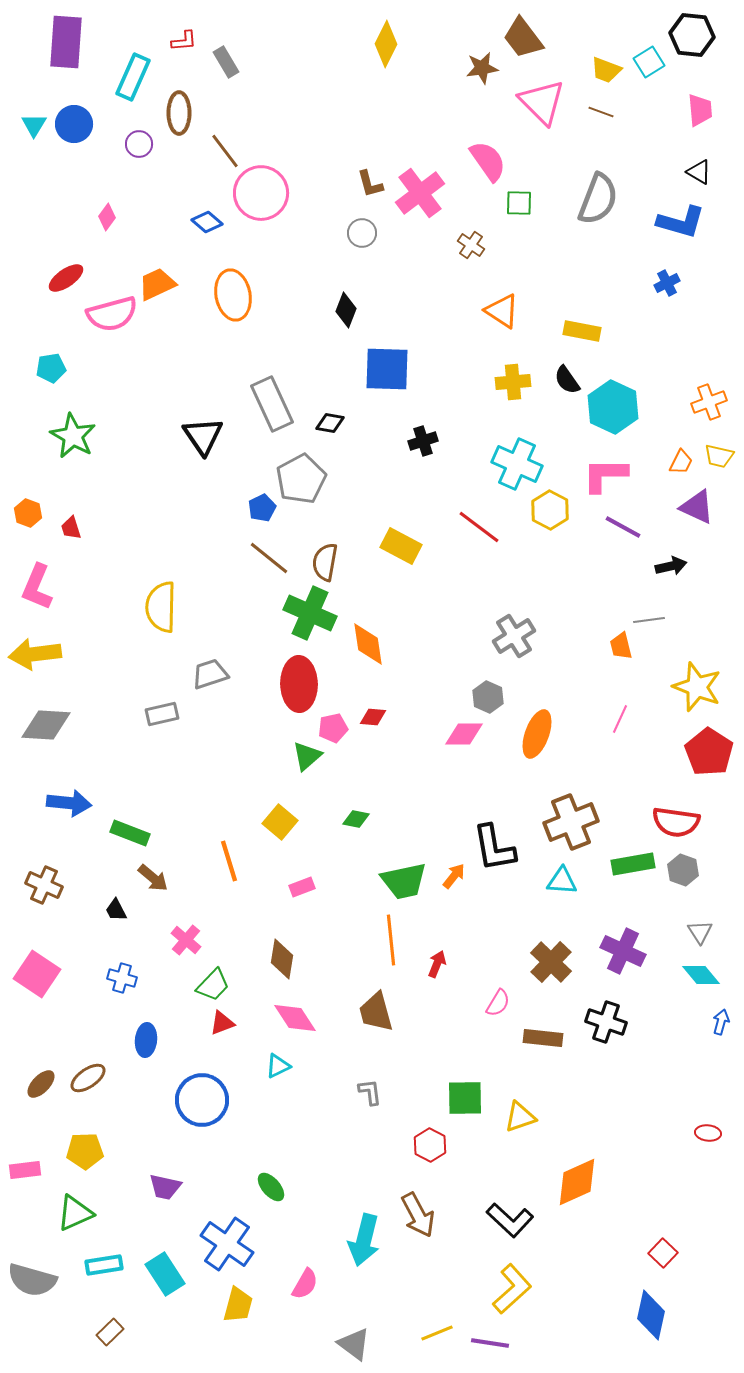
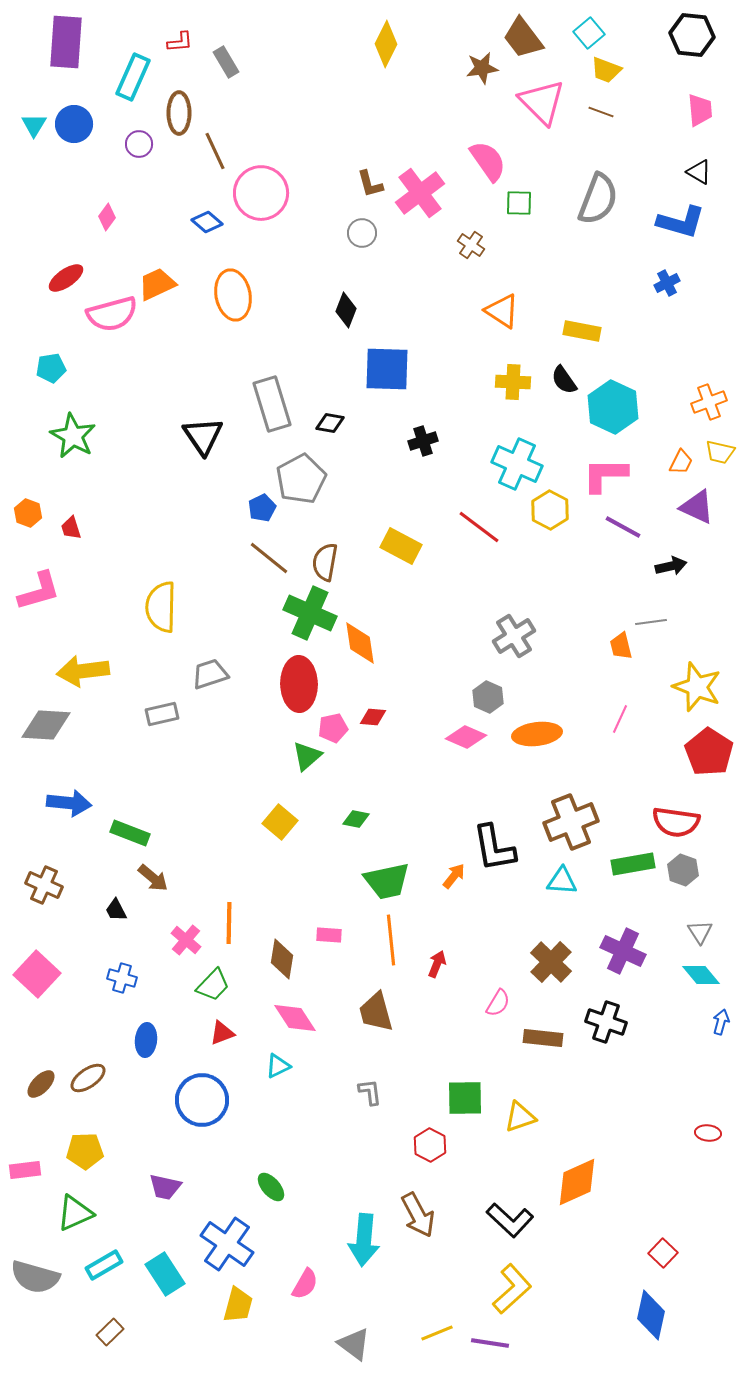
red L-shape at (184, 41): moved 4 px left, 1 px down
cyan square at (649, 62): moved 60 px left, 29 px up; rotated 8 degrees counterclockwise
brown line at (225, 151): moved 10 px left; rotated 12 degrees clockwise
black semicircle at (567, 380): moved 3 px left
yellow cross at (513, 382): rotated 8 degrees clockwise
gray rectangle at (272, 404): rotated 8 degrees clockwise
yellow trapezoid at (719, 456): moved 1 px right, 4 px up
pink L-shape at (37, 587): moved 2 px right, 4 px down; rotated 129 degrees counterclockwise
gray line at (649, 620): moved 2 px right, 2 px down
orange diamond at (368, 644): moved 8 px left, 1 px up
yellow arrow at (35, 654): moved 48 px right, 17 px down
pink diamond at (464, 734): moved 2 px right, 3 px down; rotated 24 degrees clockwise
orange ellipse at (537, 734): rotated 63 degrees clockwise
orange line at (229, 861): moved 62 px down; rotated 18 degrees clockwise
green trapezoid at (404, 881): moved 17 px left
pink rectangle at (302, 887): moved 27 px right, 48 px down; rotated 25 degrees clockwise
pink square at (37, 974): rotated 9 degrees clockwise
red triangle at (222, 1023): moved 10 px down
cyan arrow at (364, 1240): rotated 9 degrees counterclockwise
cyan rectangle at (104, 1265): rotated 21 degrees counterclockwise
gray semicircle at (32, 1280): moved 3 px right, 3 px up
